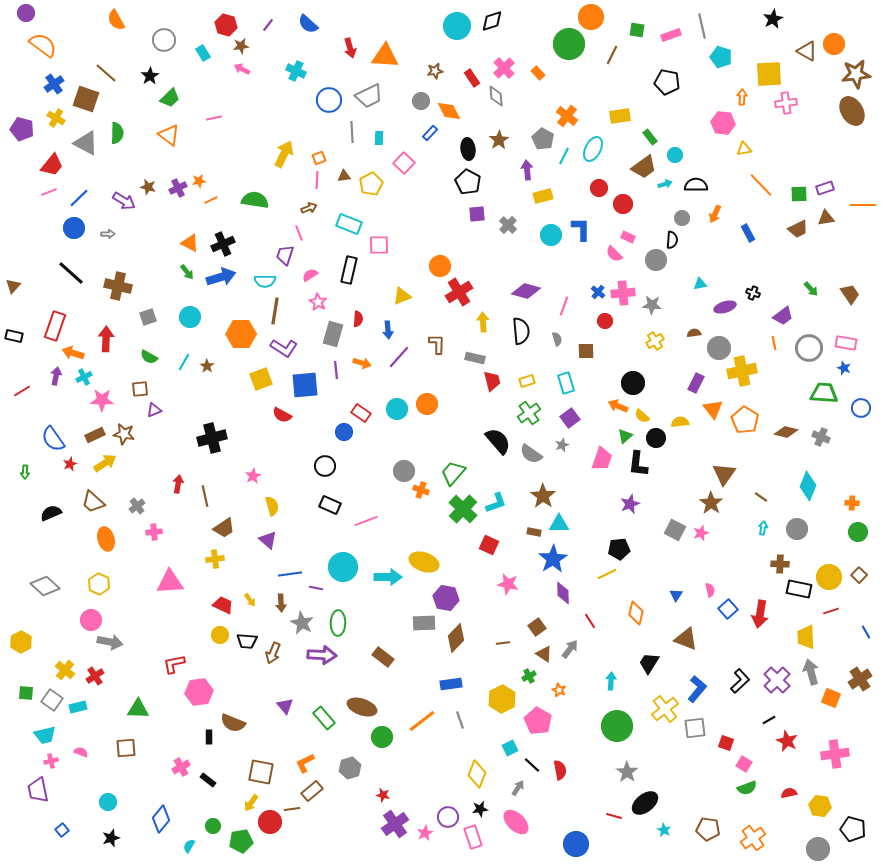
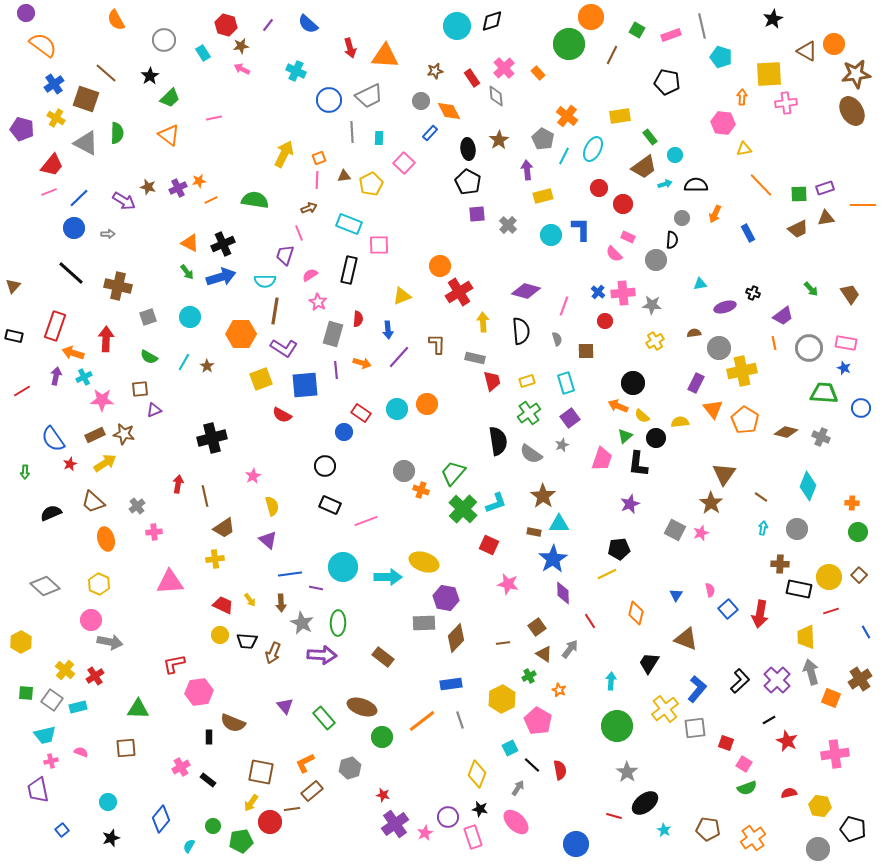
green square at (637, 30): rotated 21 degrees clockwise
black semicircle at (498, 441): rotated 32 degrees clockwise
black star at (480, 809): rotated 21 degrees clockwise
